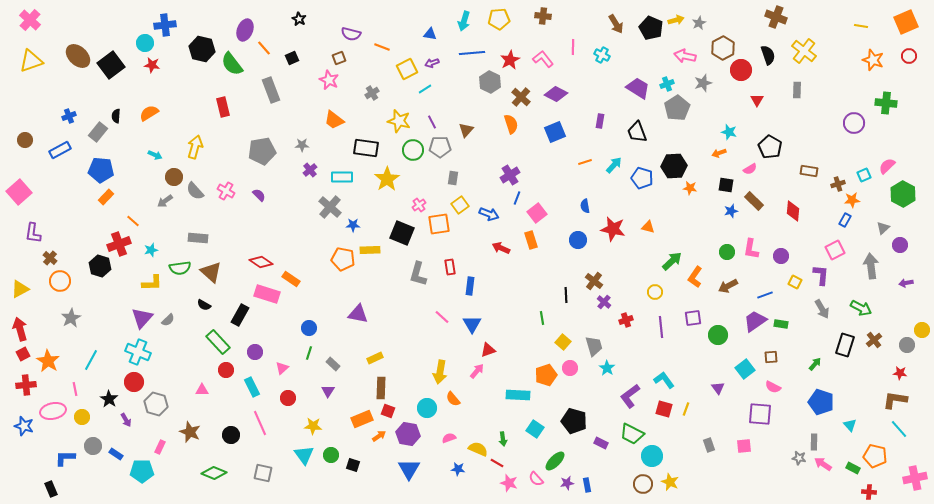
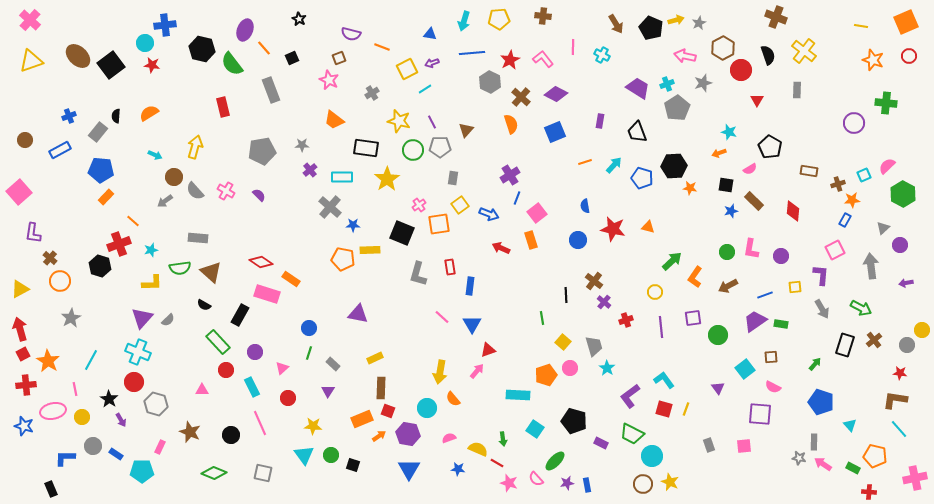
yellow square at (795, 282): moved 5 px down; rotated 32 degrees counterclockwise
purple arrow at (126, 420): moved 5 px left
